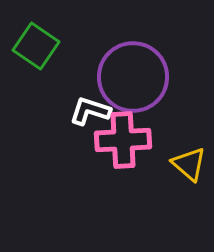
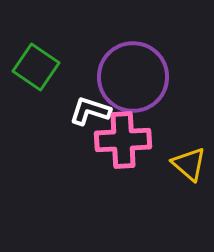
green square: moved 21 px down
